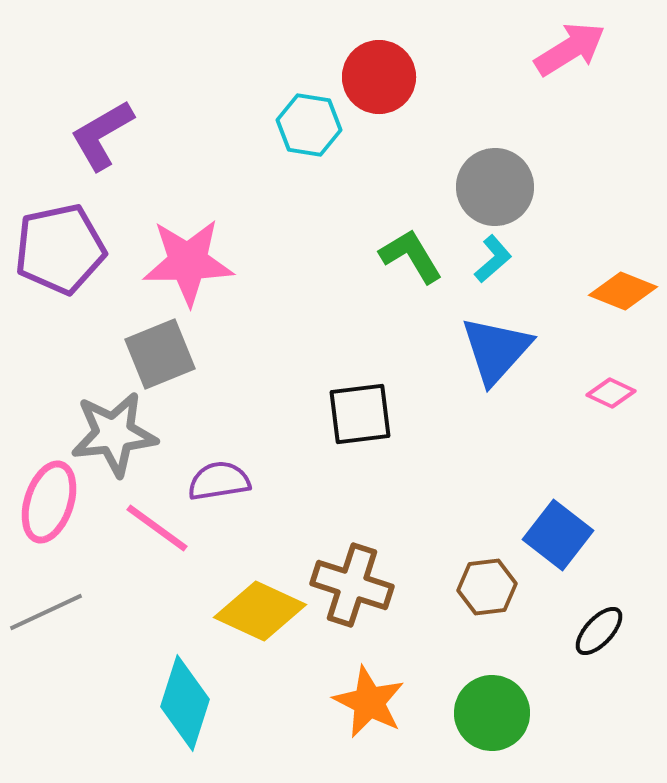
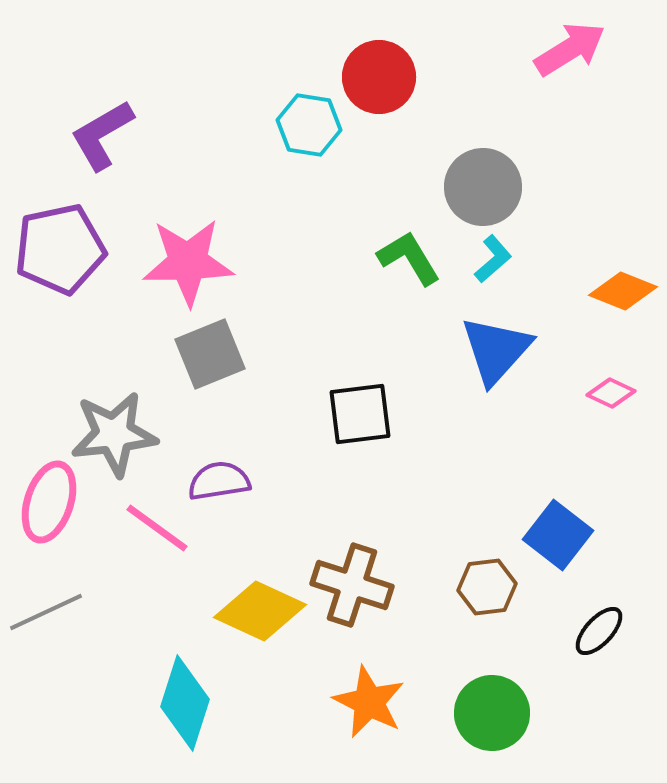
gray circle: moved 12 px left
green L-shape: moved 2 px left, 2 px down
gray square: moved 50 px right
